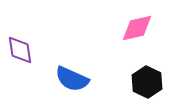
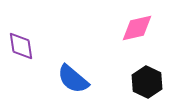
purple diamond: moved 1 px right, 4 px up
blue semicircle: moved 1 px right; rotated 16 degrees clockwise
